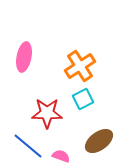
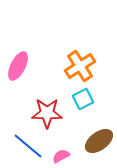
pink ellipse: moved 6 px left, 9 px down; rotated 16 degrees clockwise
pink semicircle: rotated 48 degrees counterclockwise
